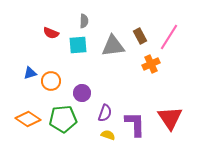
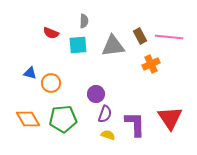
pink line: rotated 64 degrees clockwise
blue triangle: rotated 32 degrees clockwise
orange circle: moved 2 px down
purple circle: moved 14 px right, 1 px down
purple semicircle: moved 1 px down
orange diamond: rotated 25 degrees clockwise
